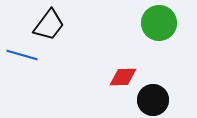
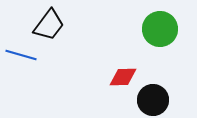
green circle: moved 1 px right, 6 px down
blue line: moved 1 px left
